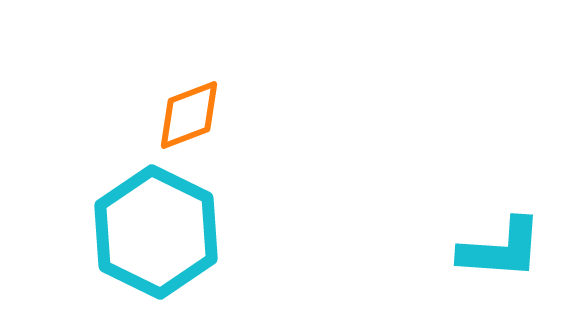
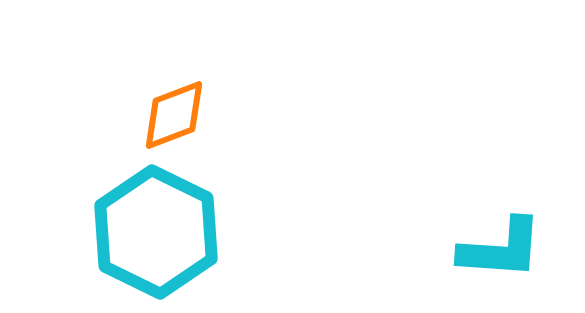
orange diamond: moved 15 px left
